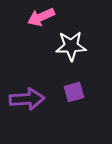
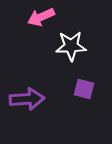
purple square: moved 10 px right, 3 px up; rotated 30 degrees clockwise
